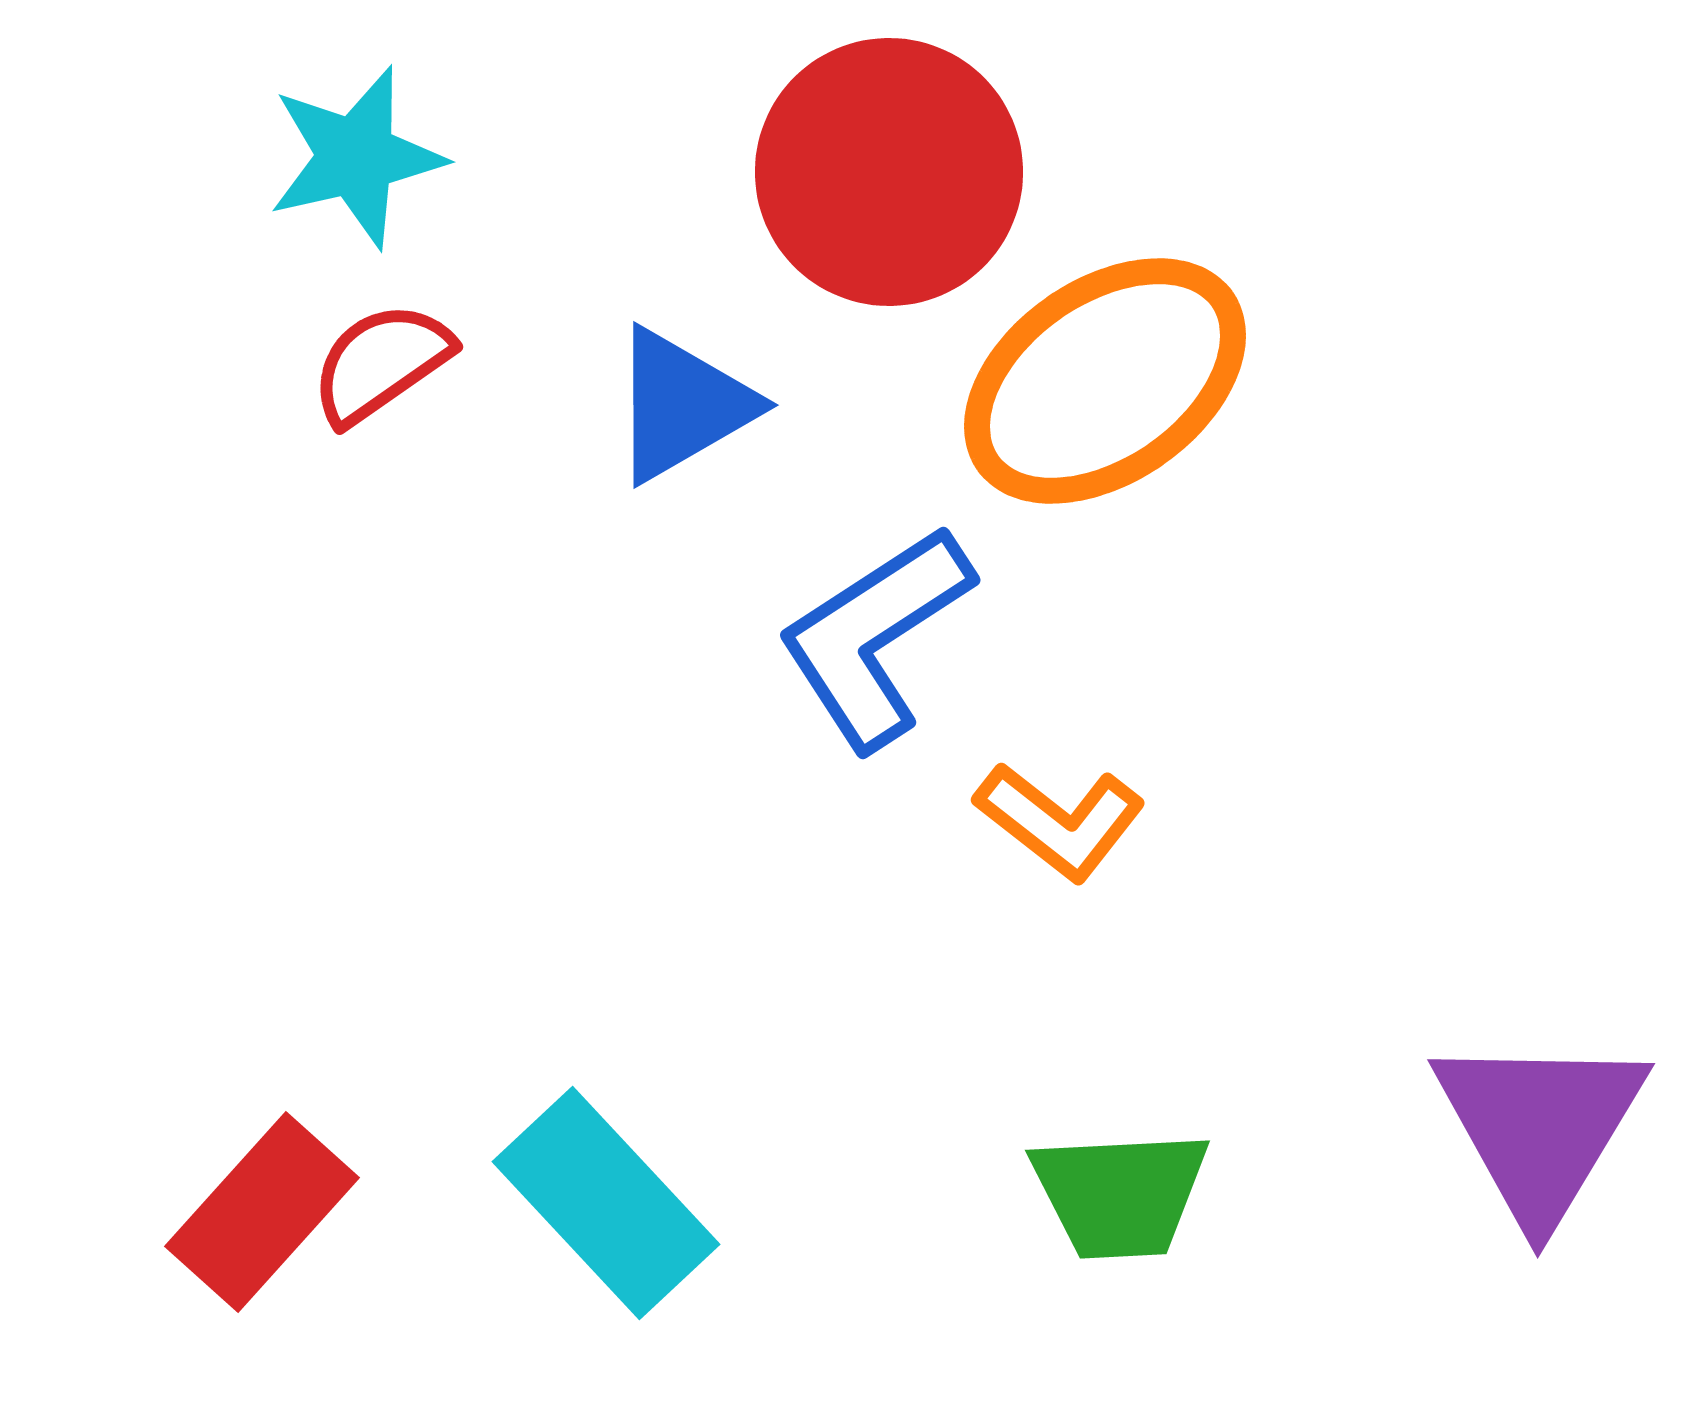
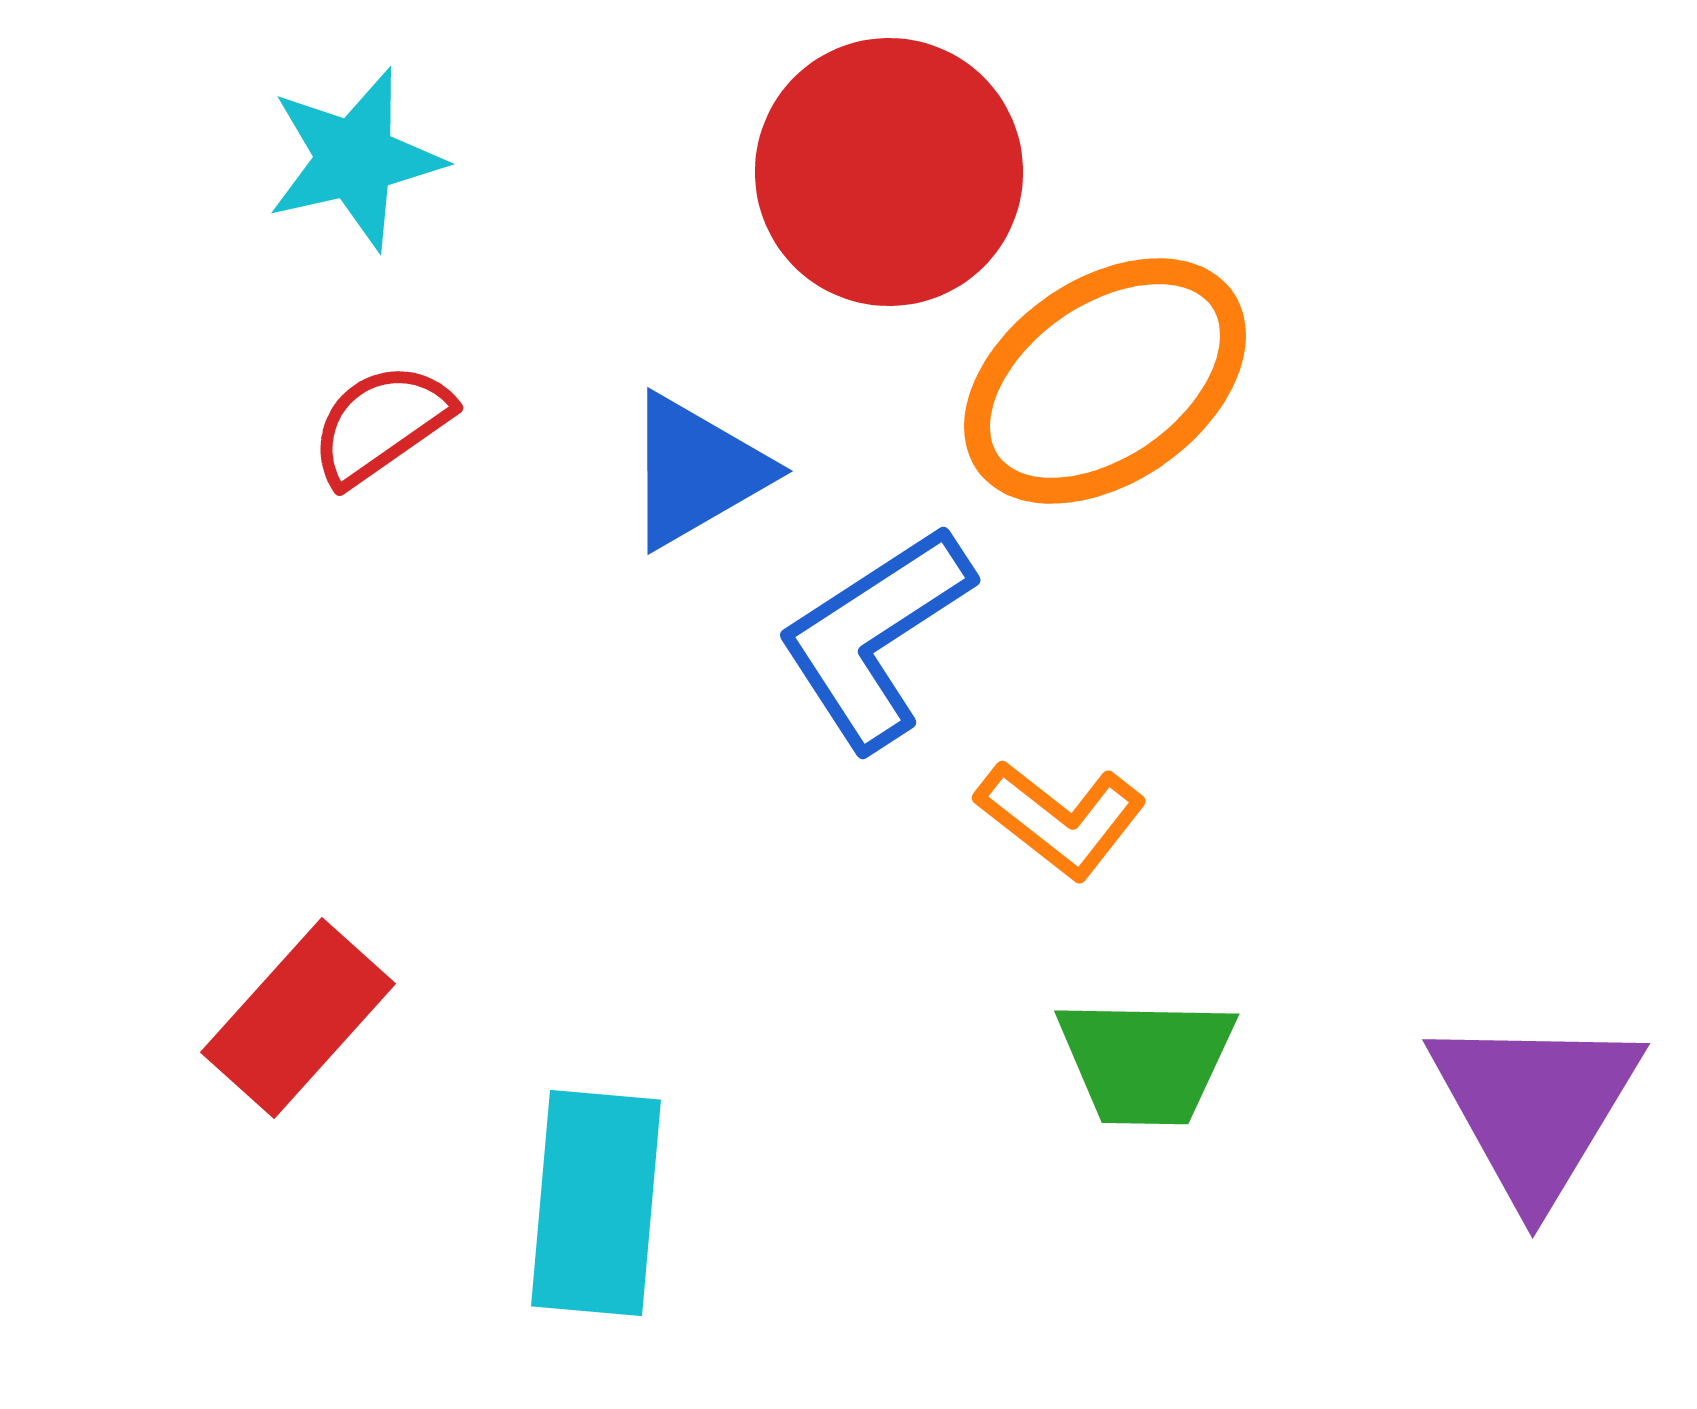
cyan star: moved 1 px left, 2 px down
red semicircle: moved 61 px down
blue triangle: moved 14 px right, 66 px down
orange L-shape: moved 1 px right, 2 px up
purple triangle: moved 5 px left, 20 px up
green trapezoid: moved 26 px right, 133 px up; rotated 4 degrees clockwise
cyan rectangle: moved 10 px left; rotated 48 degrees clockwise
red rectangle: moved 36 px right, 194 px up
